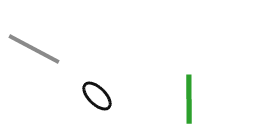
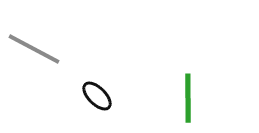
green line: moved 1 px left, 1 px up
